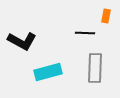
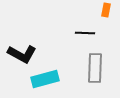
orange rectangle: moved 6 px up
black L-shape: moved 13 px down
cyan rectangle: moved 3 px left, 7 px down
